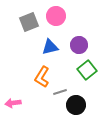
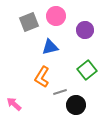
purple circle: moved 6 px right, 15 px up
pink arrow: moved 1 px right, 1 px down; rotated 49 degrees clockwise
